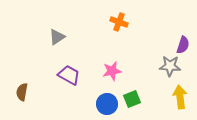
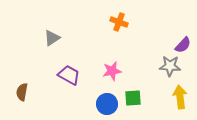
gray triangle: moved 5 px left, 1 px down
purple semicircle: rotated 24 degrees clockwise
green square: moved 1 px right, 1 px up; rotated 18 degrees clockwise
